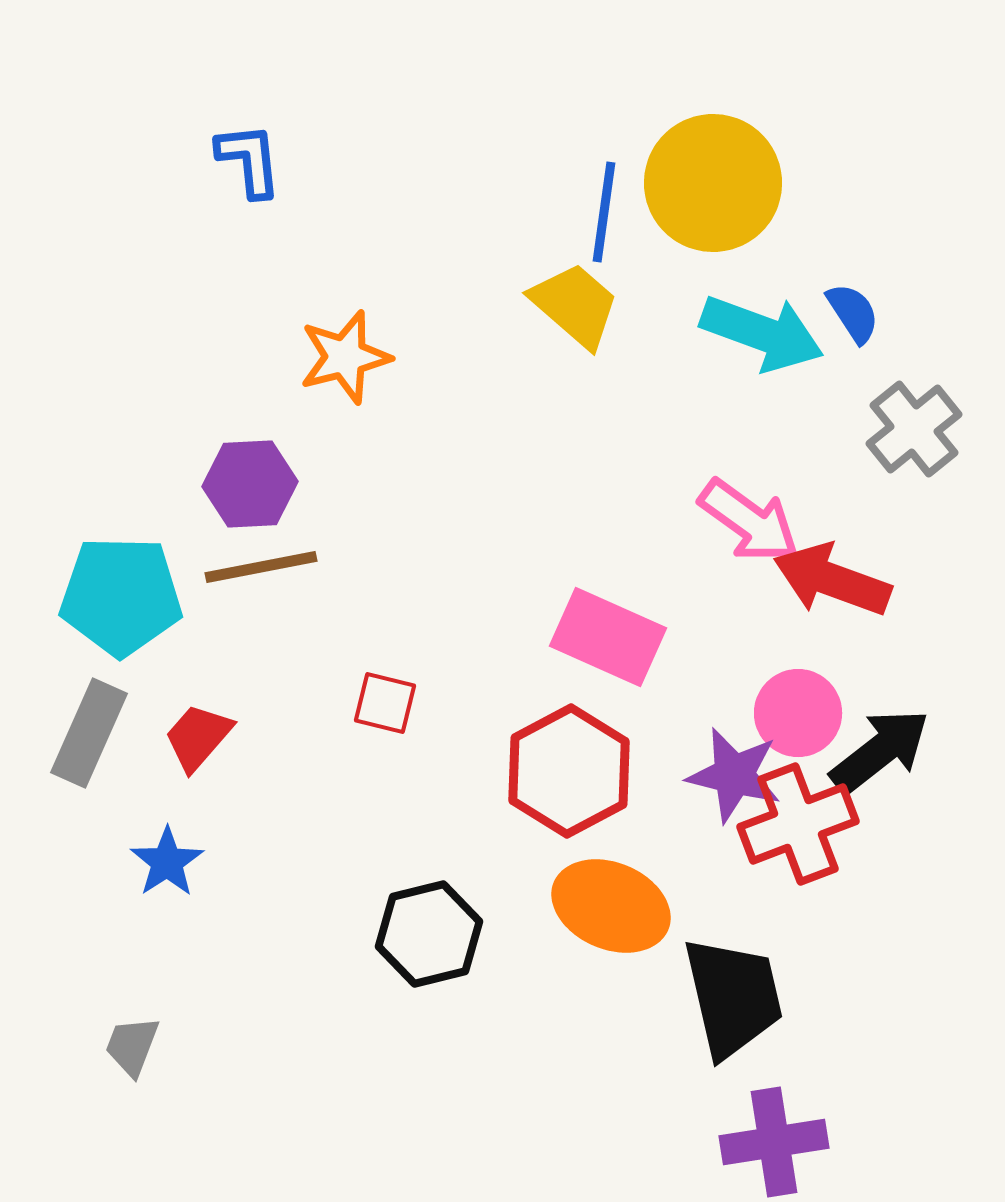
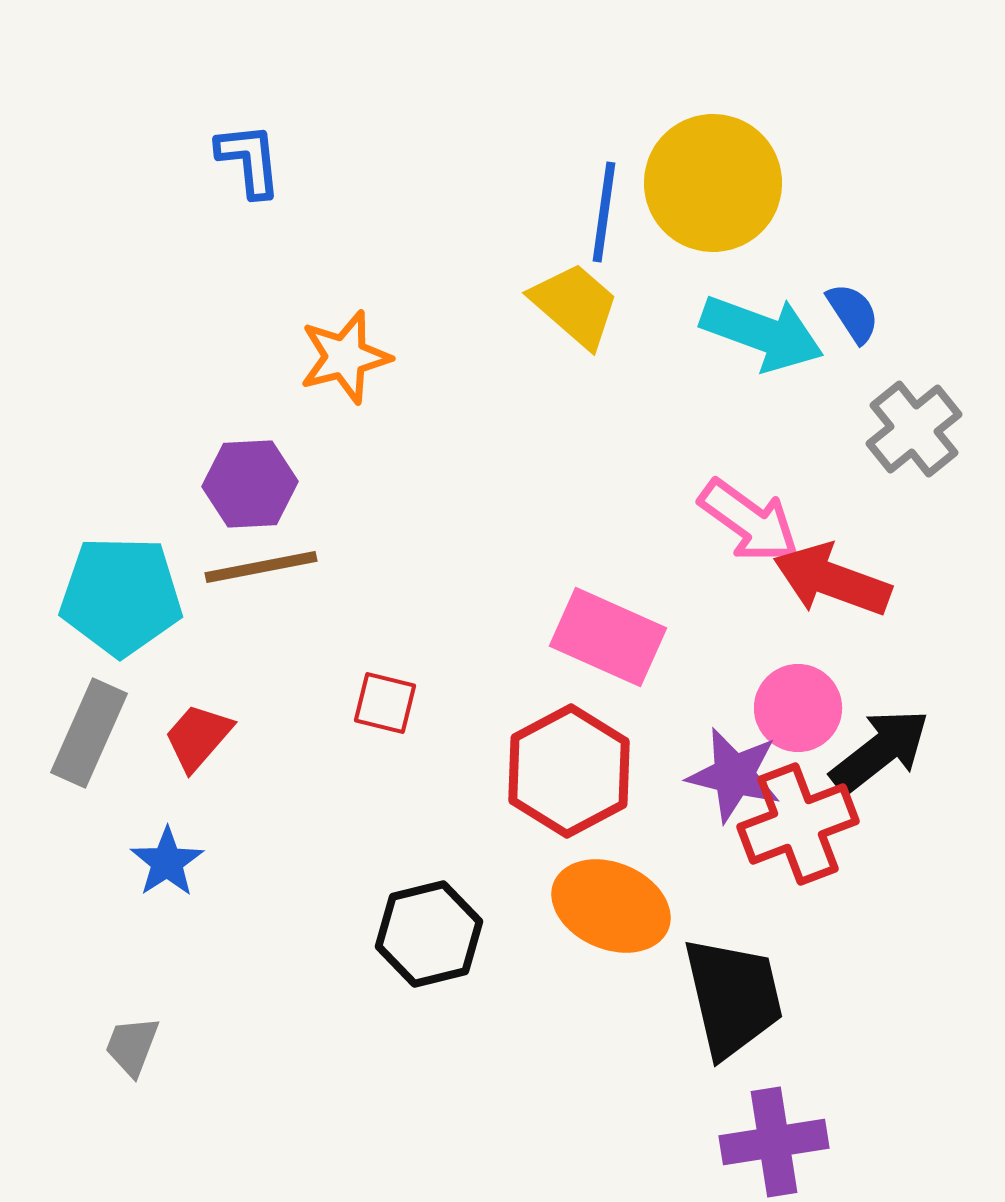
pink circle: moved 5 px up
